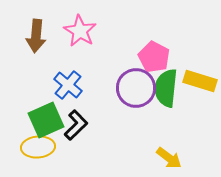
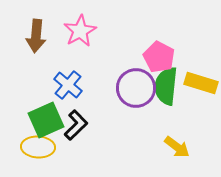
pink star: rotated 12 degrees clockwise
pink pentagon: moved 5 px right
yellow rectangle: moved 1 px right, 2 px down
green semicircle: moved 2 px up
yellow ellipse: rotated 8 degrees clockwise
yellow arrow: moved 8 px right, 11 px up
